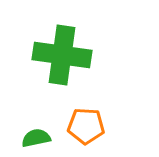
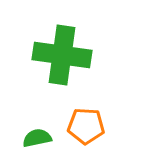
green semicircle: moved 1 px right
